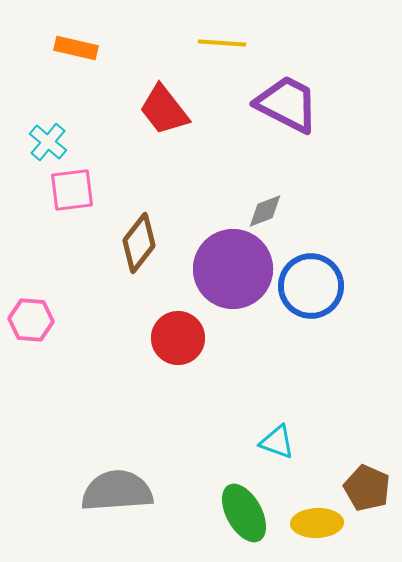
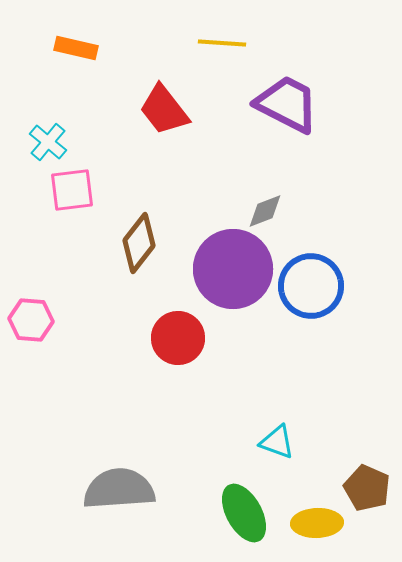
gray semicircle: moved 2 px right, 2 px up
